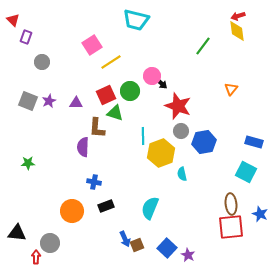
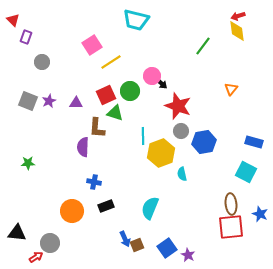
blue square at (167, 248): rotated 12 degrees clockwise
red arrow at (36, 257): rotated 56 degrees clockwise
